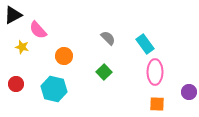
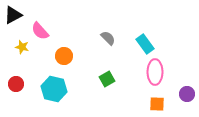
pink semicircle: moved 2 px right, 1 px down
green square: moved 3 px right, 7 px down; rotated 14 degrees clockwise
purple circle: moved 2 px left, 2 px down
